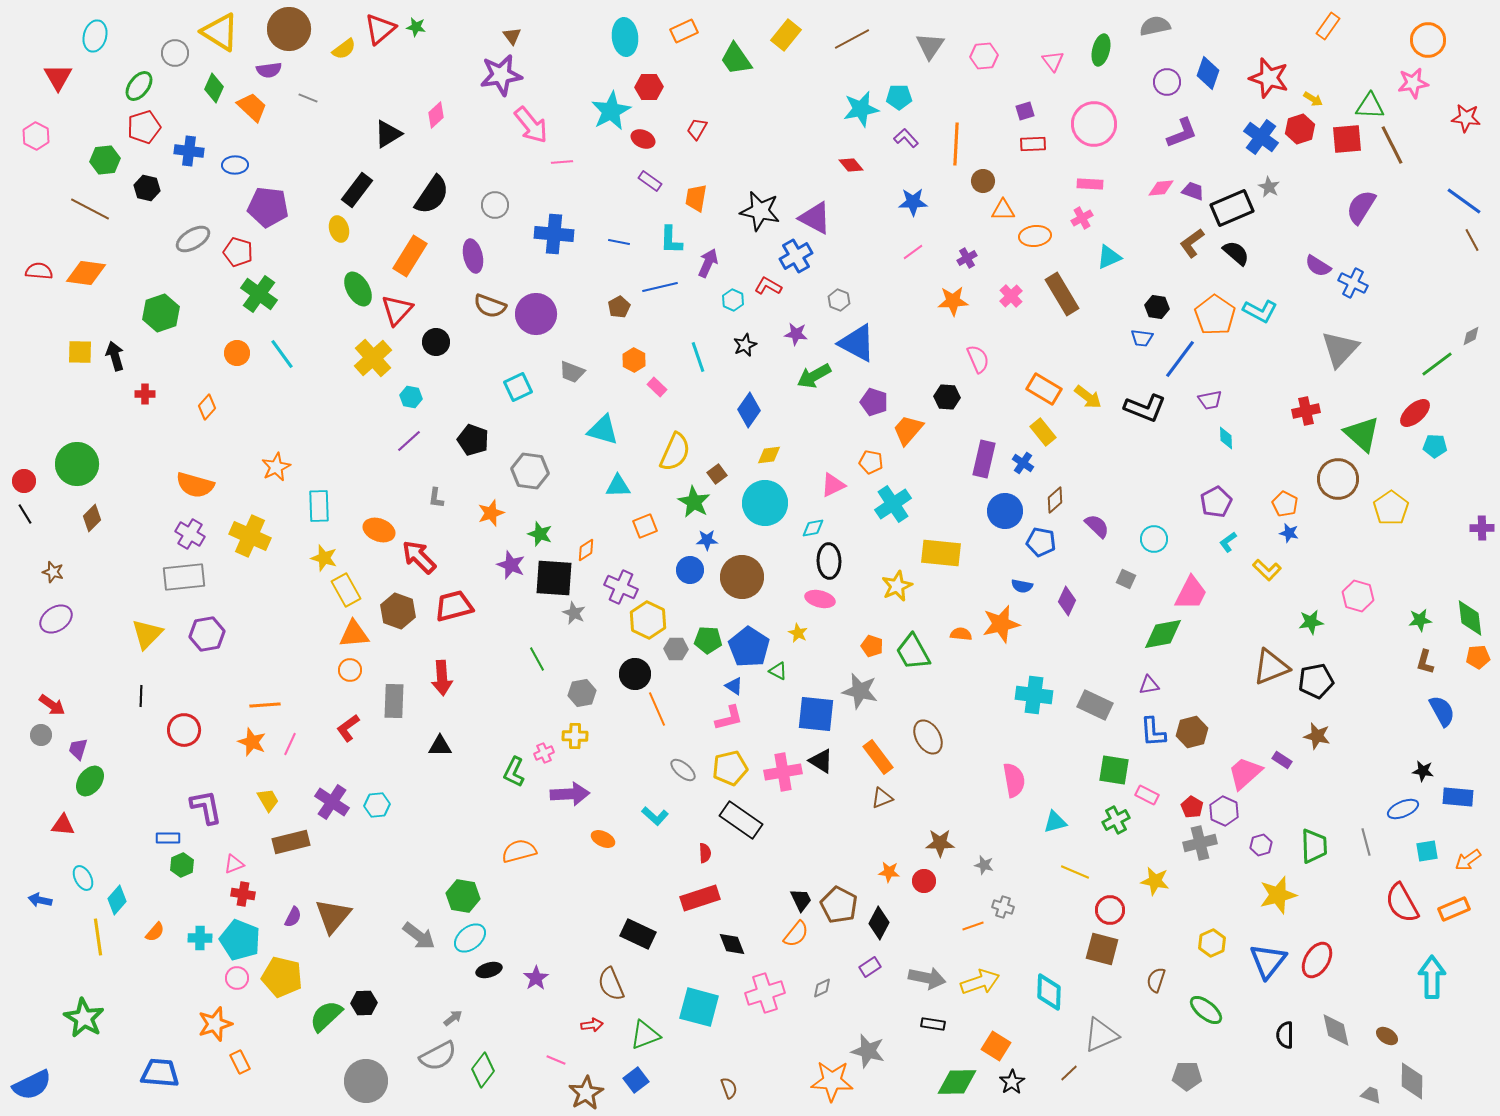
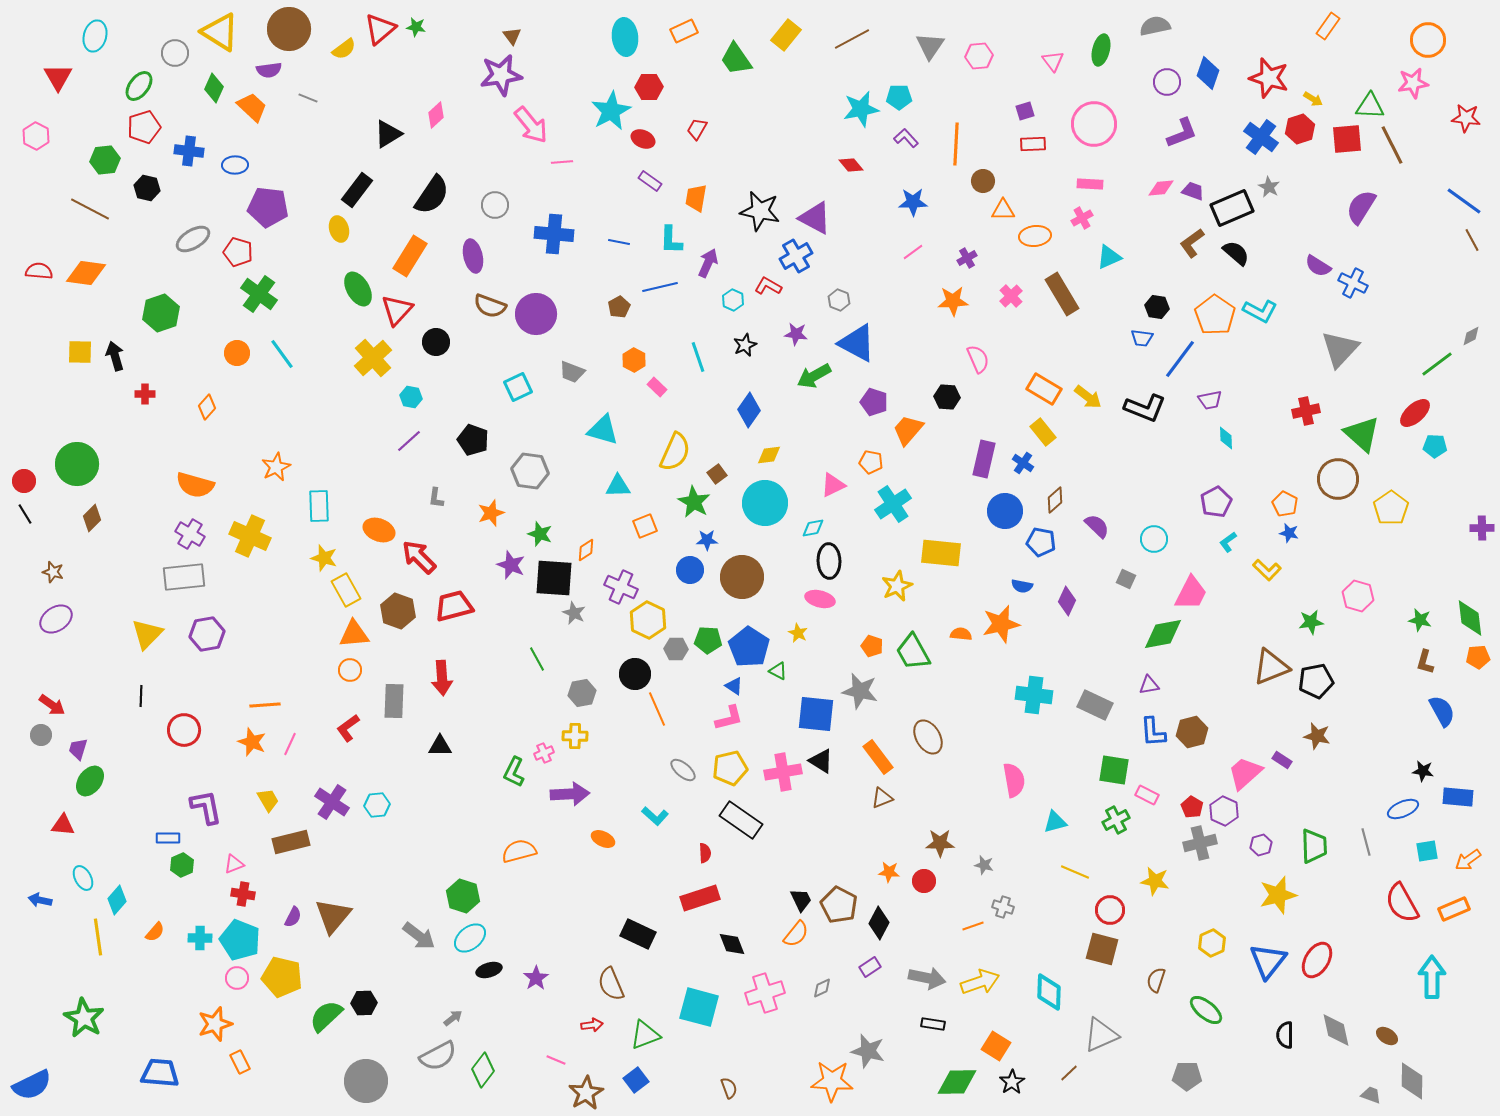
pink hexagon at (984, 56): moved 5 px left
green star at (1420, 620): rotated 20 degrees clockwise
green hexagon at (463, 896): rotated 8 degrees clockwise
